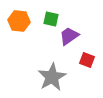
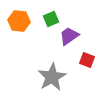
green square: rotated 35 degrees counterclockwise
